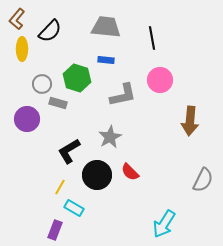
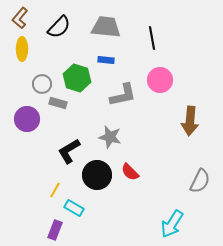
brown L-shape: moved 3 px right, 1 px up
black semicircle: moved 9 px right, 4 px up
gray star: rotated 30 degrees counterclockwise
gray semicircle: moved 3 px left, 1 px down
yellow line: moved 5 px left, 3 px down
cyan arrow: moved 8 px right
